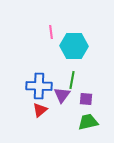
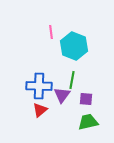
cyan hexagon: rotated 20 degrees clockwise
